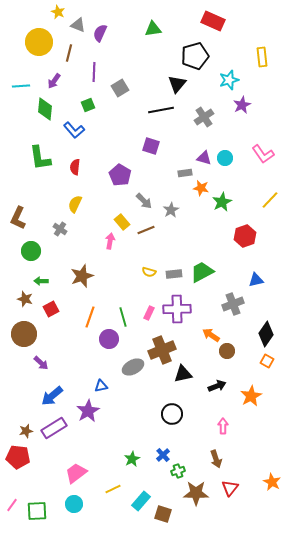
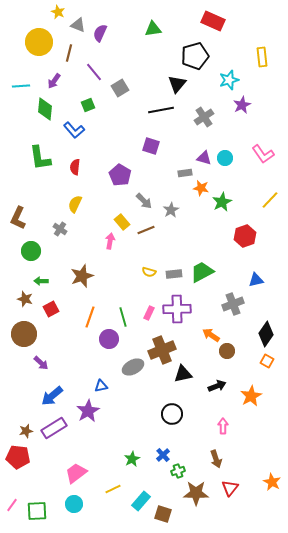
purple line at (94, 72): rotated 42 degrees counterclockwise
